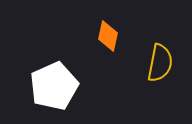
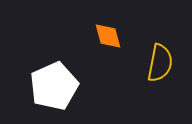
orange diamond: rotated 28 degrees counterclockwise
